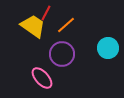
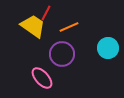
orange line: moved 3 px right, 2 px down; rotated 18 degrees clockwise
